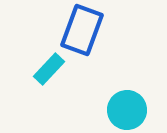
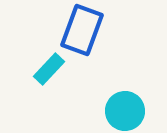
cyan circle: moved 2 px left, 1 px down
